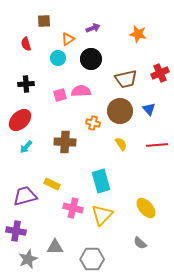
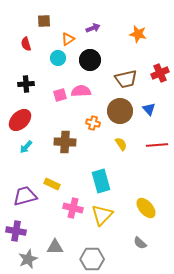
black circle: moved 1 px left, 1 px down
